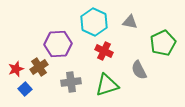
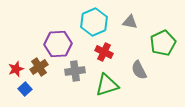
cyan hexagon: rotated 12 degrees clockwise
red cross: moved 1 px down
gray cross: moved 4 px right, 11 px up
